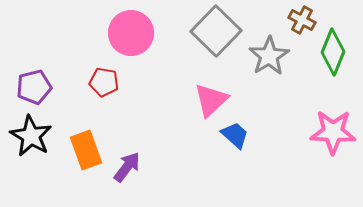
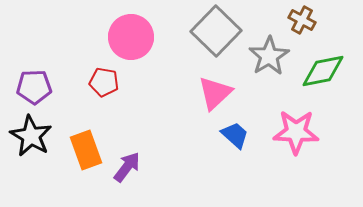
pink circle: moved 4 px down
green diamond: moved 10 px left, 19 px down; rotated 57 degrees clockwise
purple pentagon: rotated 12 degrees clockwise
pink triangle: moved 4 px right, 7 px up
pink star: moved 37 px left
